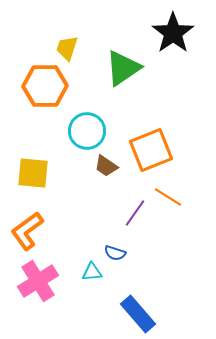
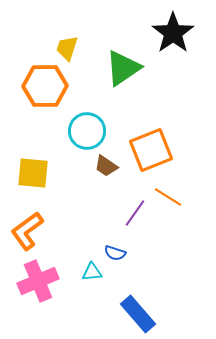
pink cross: rotated 9 degrees clockwise
